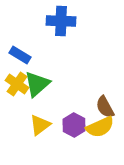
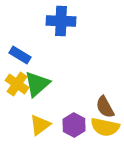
yellow semicircle: moved 5 px right; rotated 36 degrees clockwise
